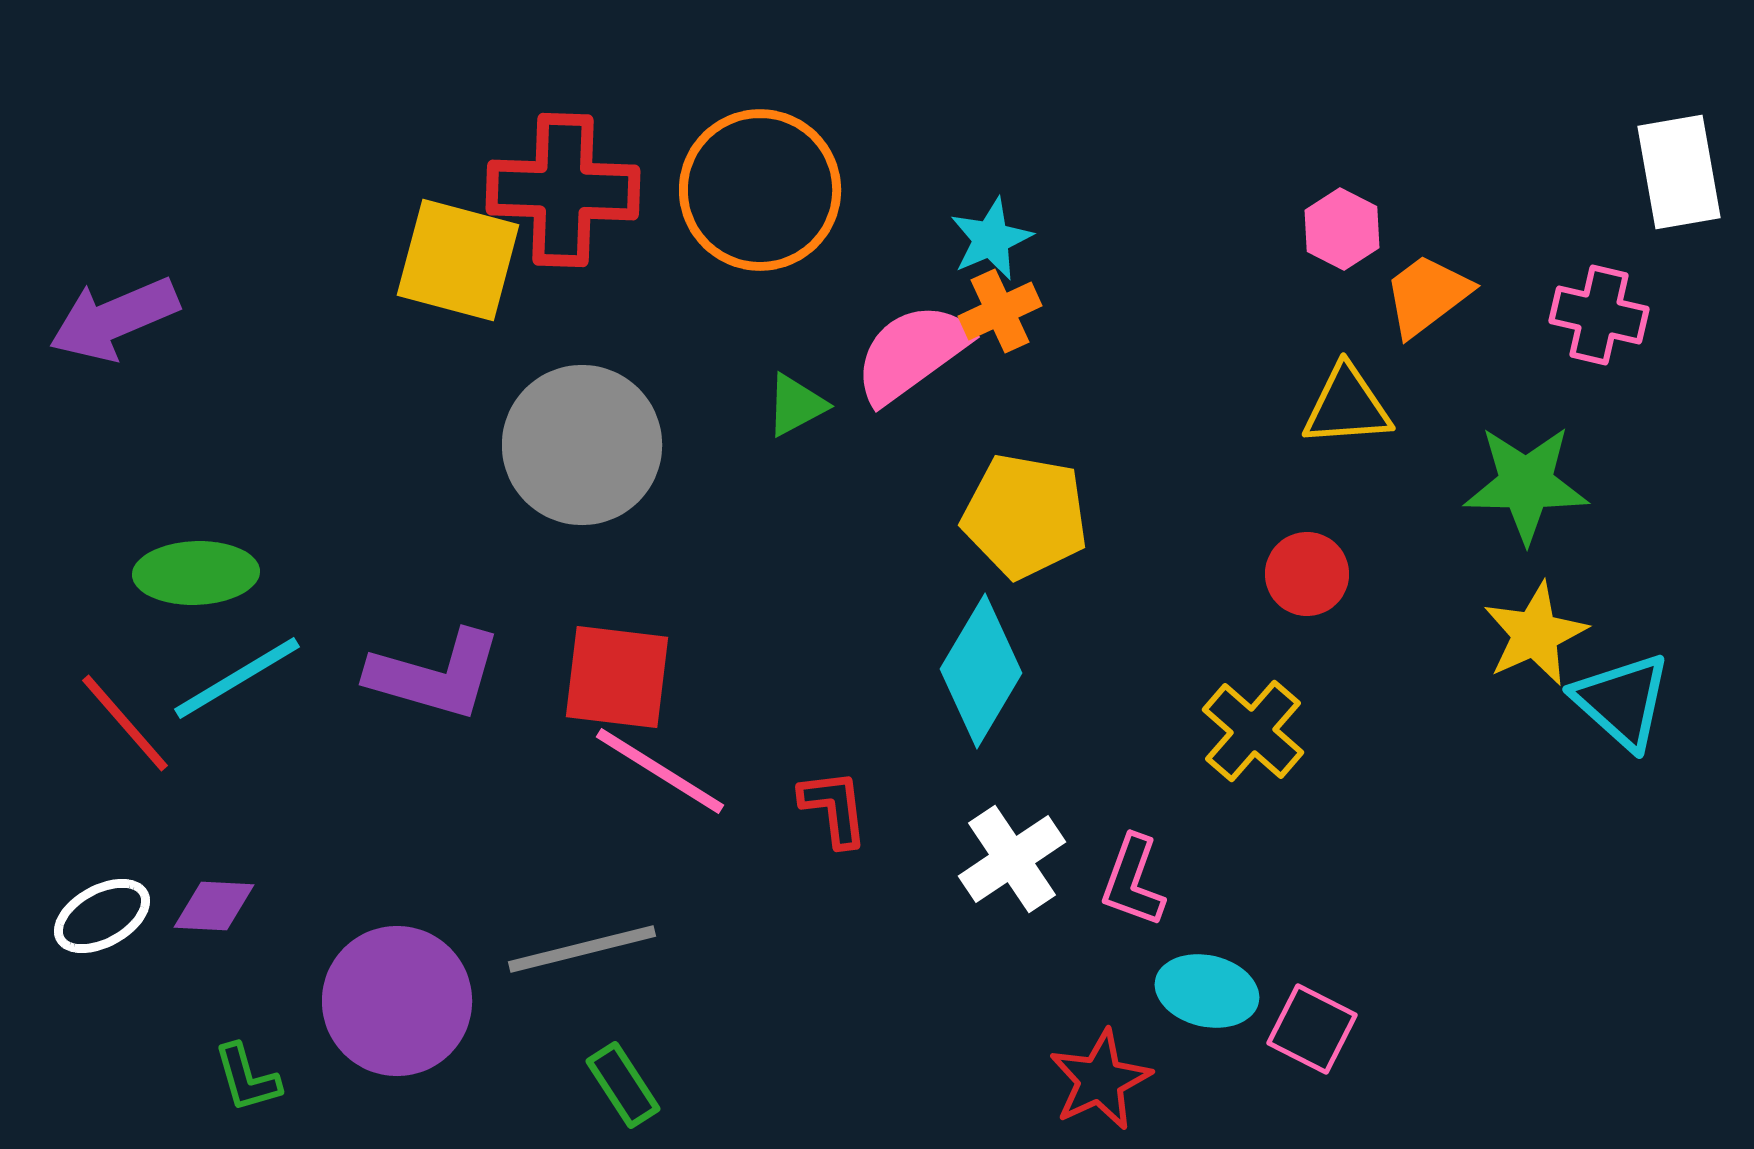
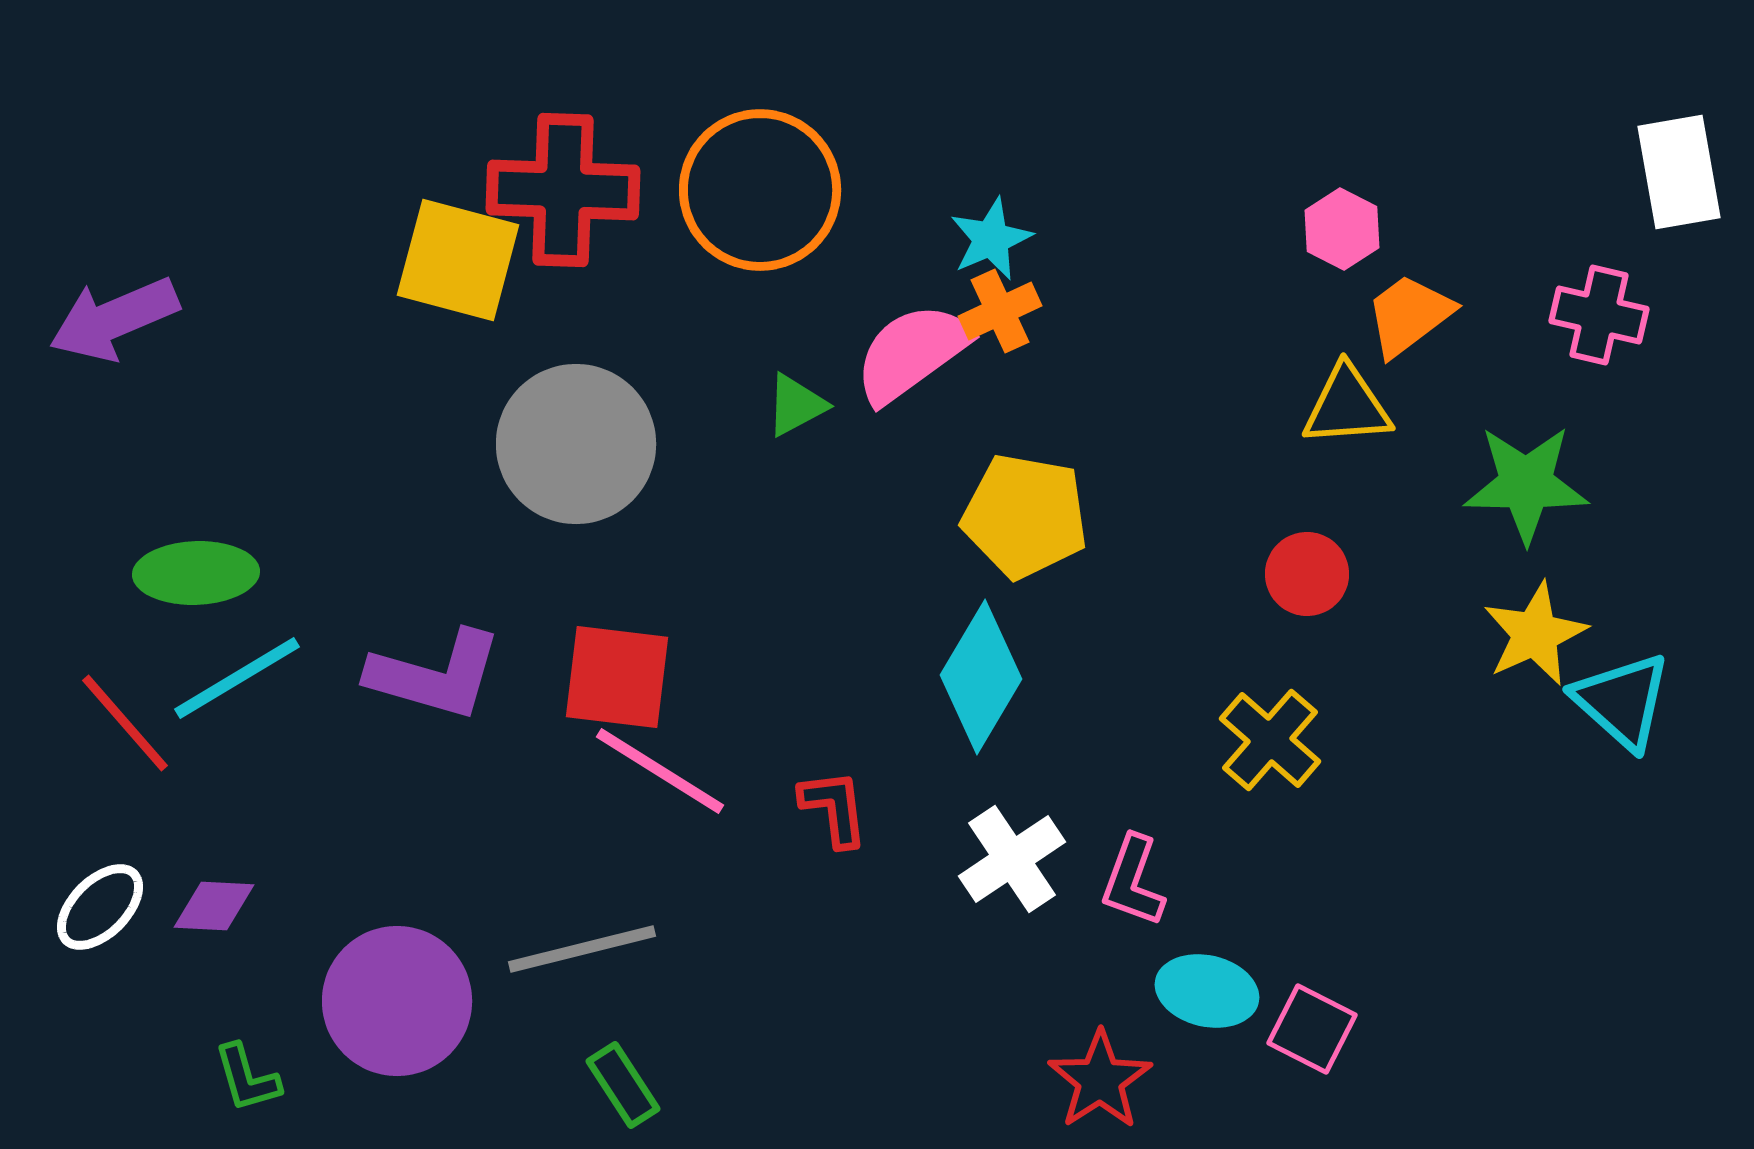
orange trapezoid: moved 18 px left, 20 px down
gray circle: moved 6 px left, 1 px up
cyan diamond: moved 6 px down
yellow cross: moved 17 px right, 9 px down
white ellipse: moved 2 px left, 9 px up; rotated 16 degrees counterclockwise
red star: rotated 8 degrees counterclockwise
